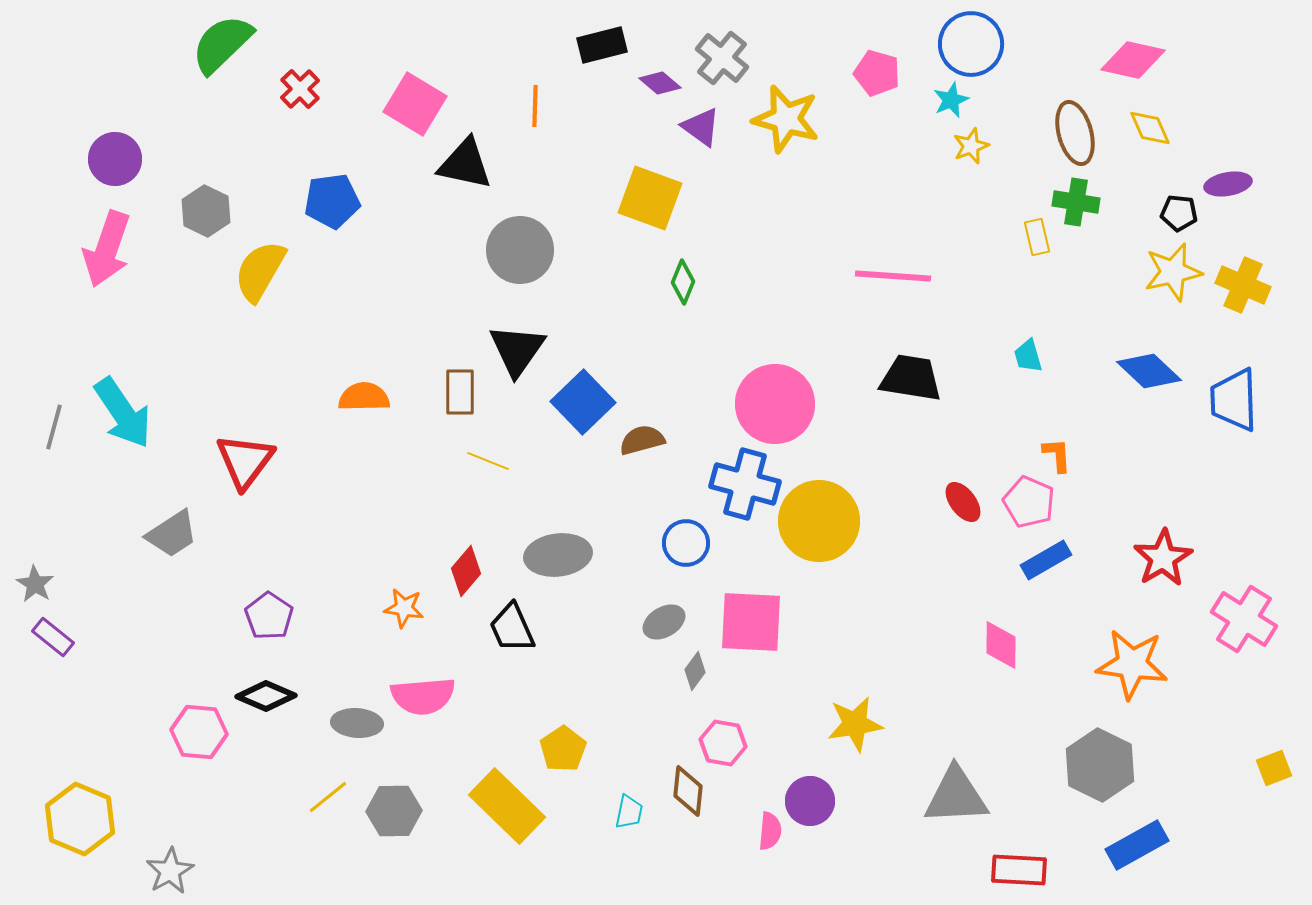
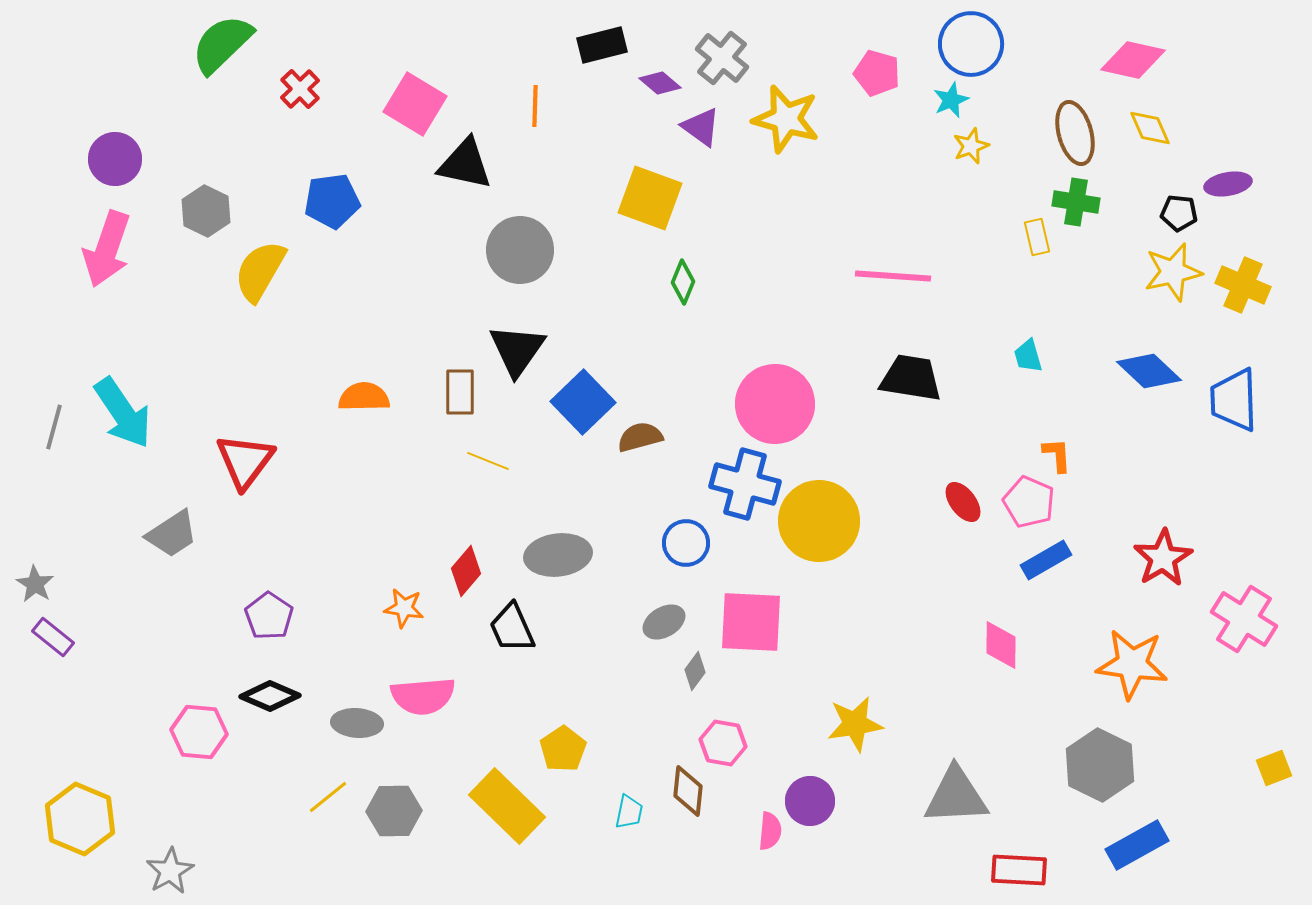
brown semicircle at (642, 440): moved 2 px left, 3 px up
black diamond at (266, 696): moved 4 px right
